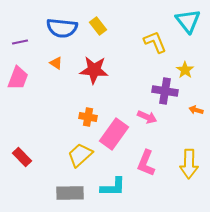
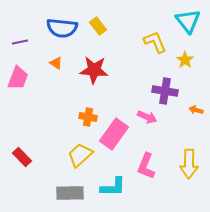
yellow star: moved 10 px up
pink L-shape: moved 3 px down
